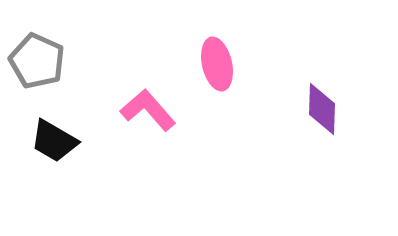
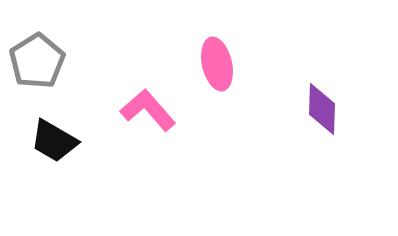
gray pentagon: rotated 16 degrees clockwise
